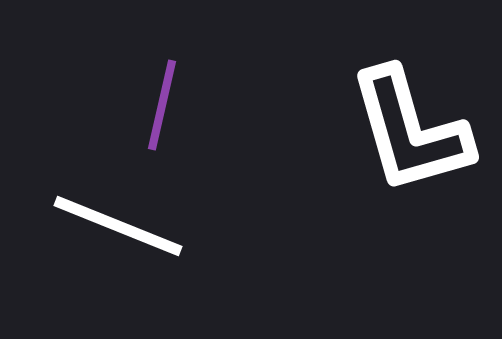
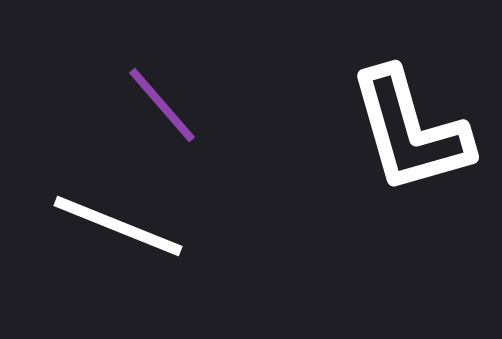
purple line: rotated 54 degrees counterclockwise
